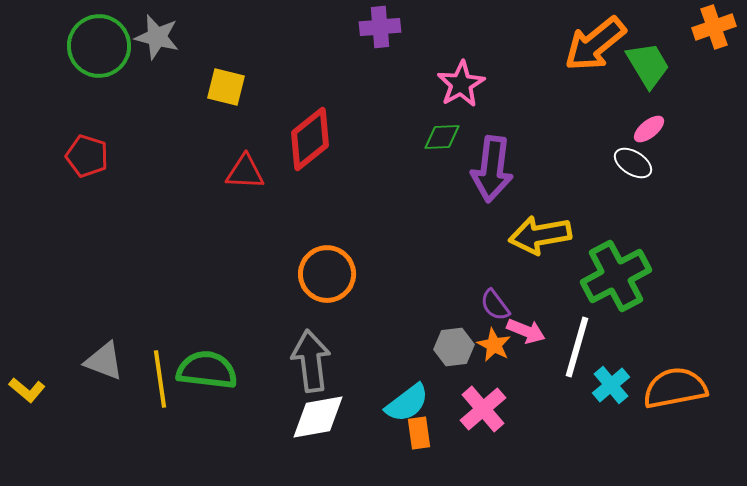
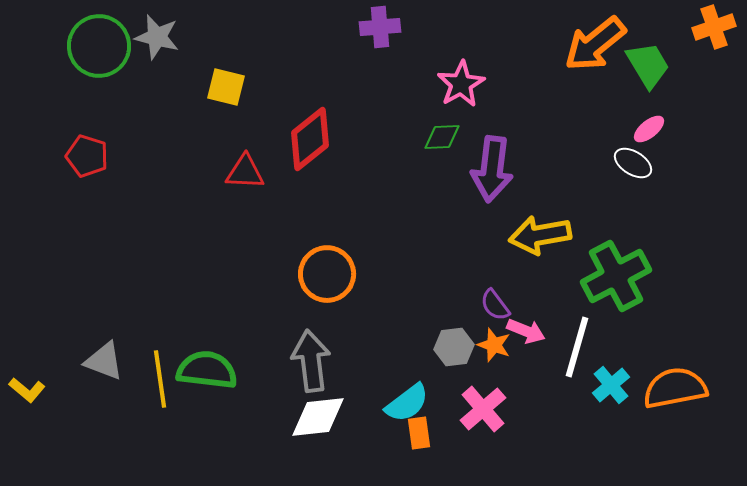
orange star: rotated 8 degrees counterclockwise
white diamond: rotated 4 degrees clockwise
